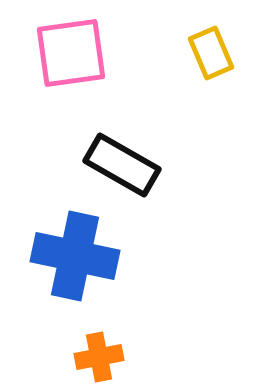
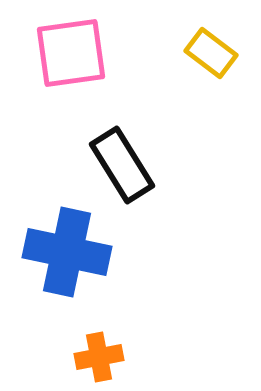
yellow rectangle: rotated 30 degrees counterclockwise
black rectangle: rotated 28 degrees clockwise
blue cross: moved 8 px left, 4 px up
